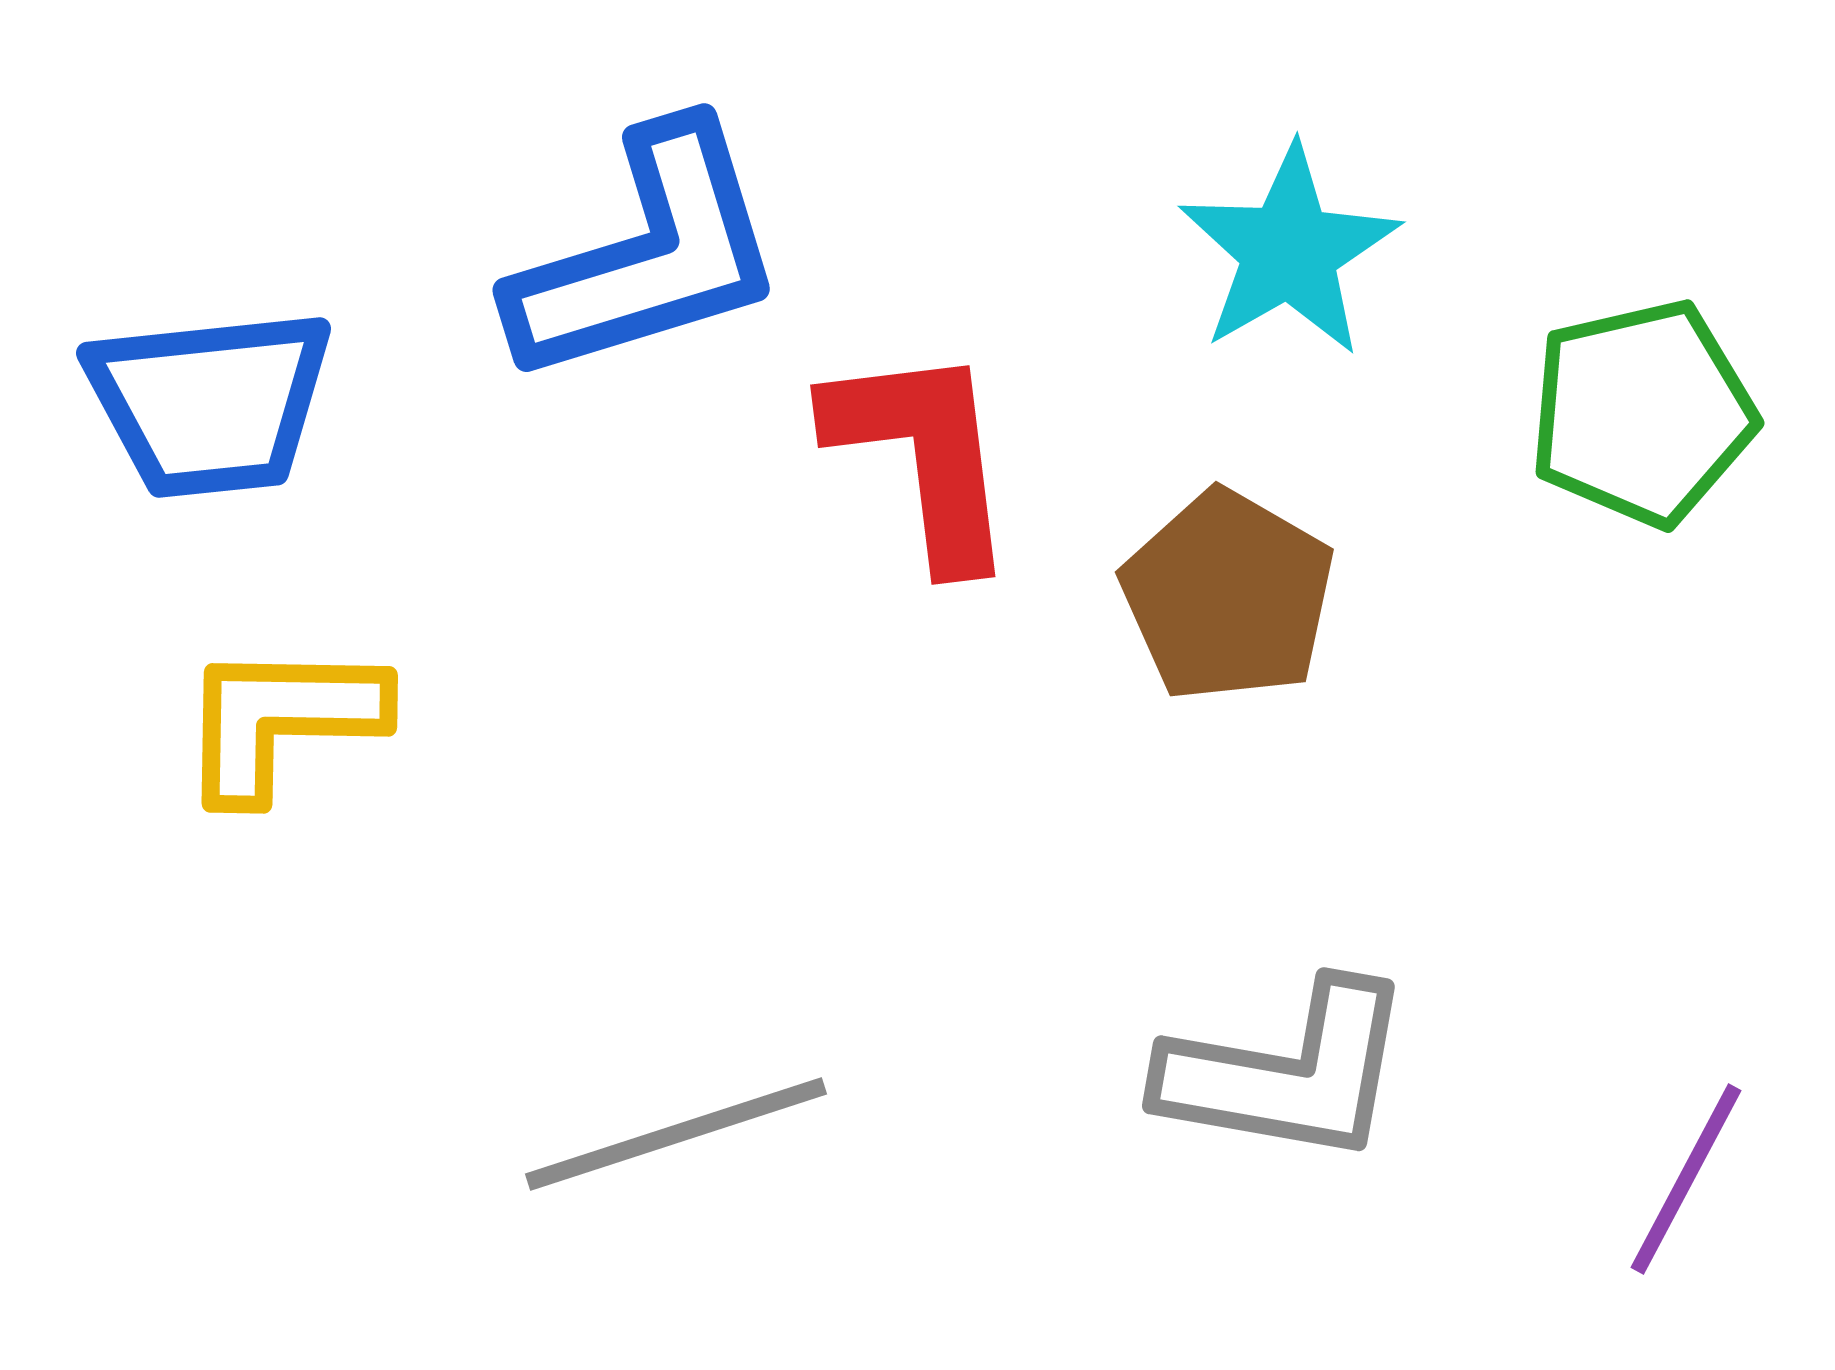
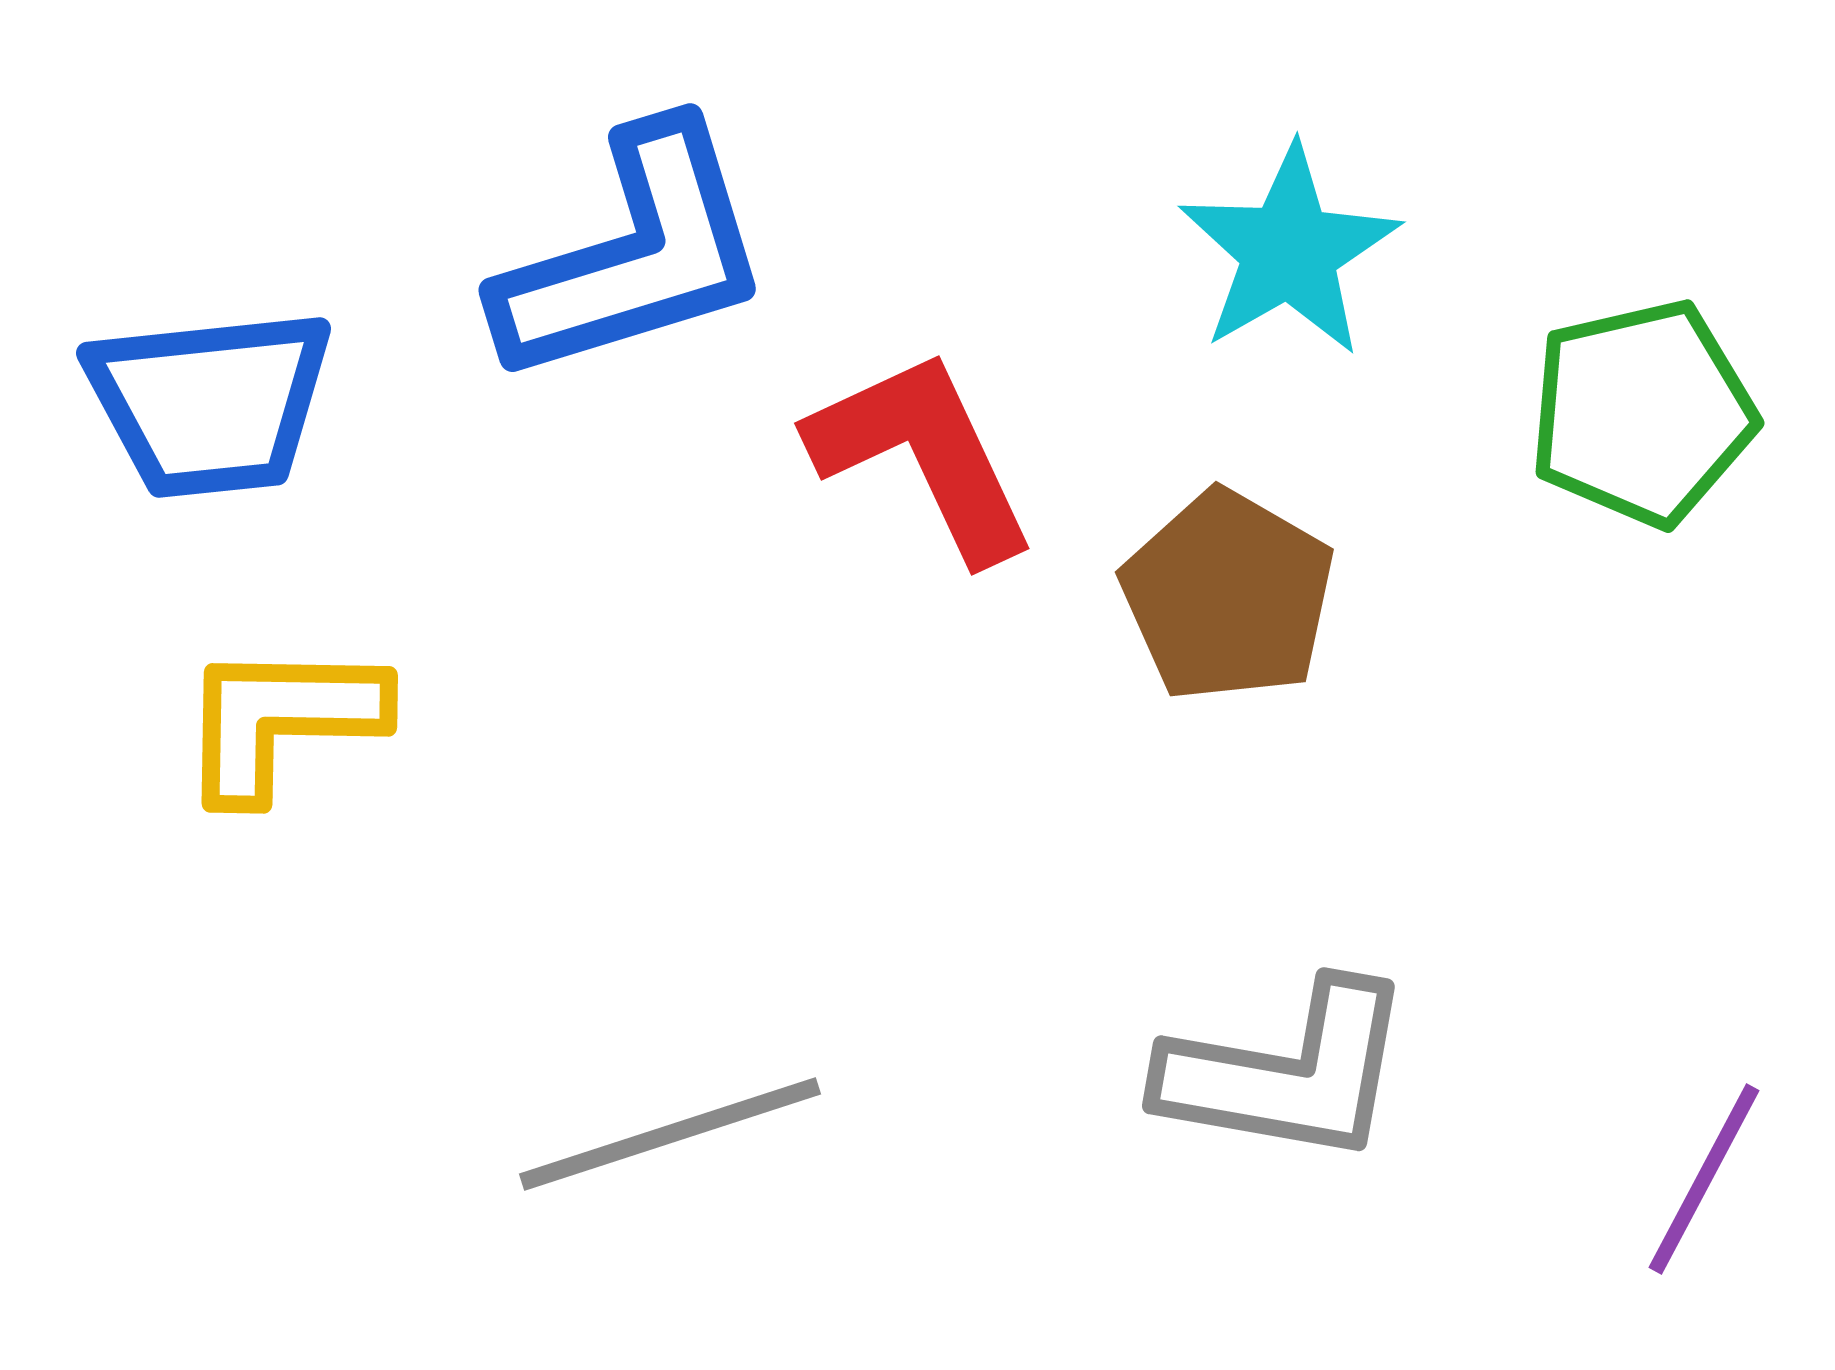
blue L-shape: moved 14 px left
red L-shape: rotated 18 degrees counterclockwise
gray line: moved 6 px left
purple line: moved 18 px right
